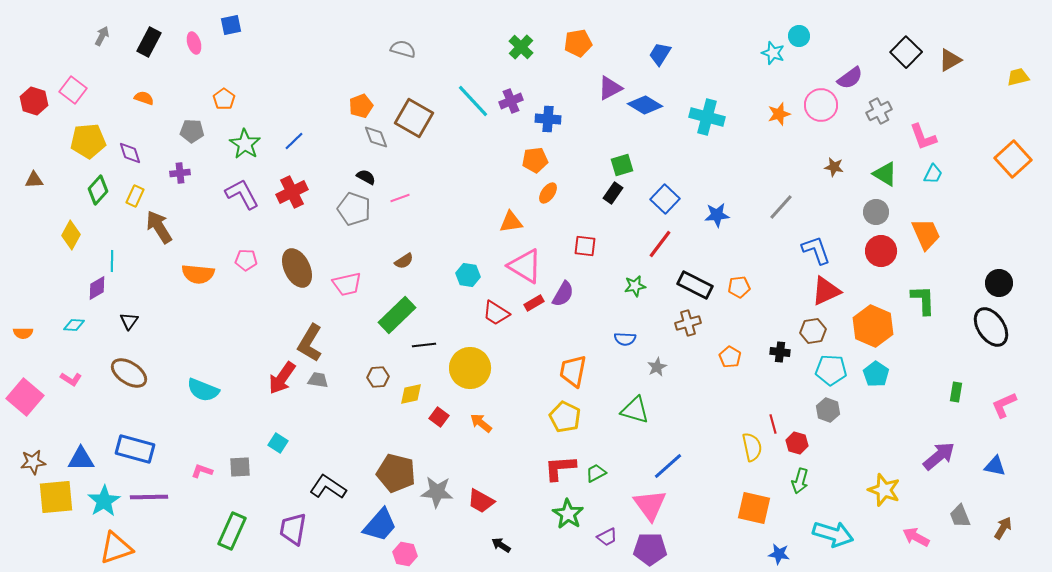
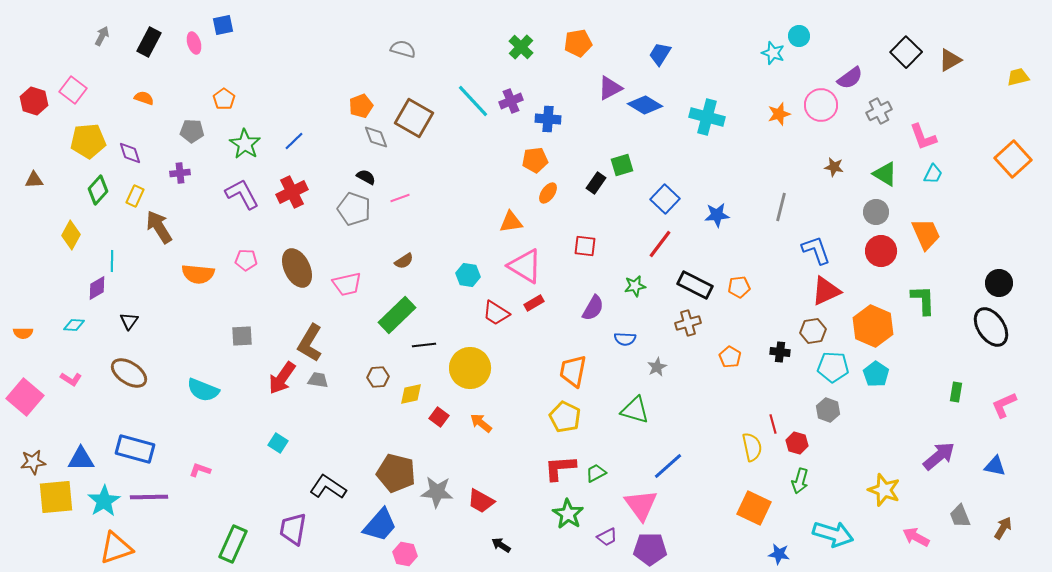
blue square at (231, 25): moved 8 px left
black rectangle at (613, 193): moved 17 px left, 10 px up
gray line at (781, 207): rotated 28 degrees counterclockwise
purple semicircle at (563, 294): moved 30 px right, 14 px down
cyan pentagon at (831, 370): moved 2 px right, 3 px up
gray square at (240, 467): moved 2 px right, 131 px up
pink L-shape at (202, 471): moved 2 px left, 1 px up
pink triangle at (650, 505): moved 9 px left
orange square at (754, 508): rotated 12 degrees clockwise
green rectangle at (232, 531): moved 1 px right, 13 px down
